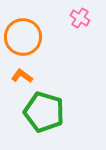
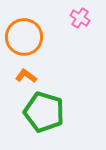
orange circle: moved 1 px right
orange L-shape: moved 4 px right
